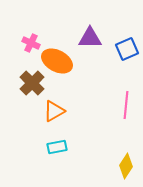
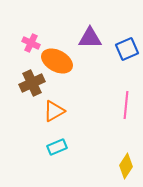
brown cross: rotated 20 degrees clockwise
cyan rectangle: rotated 12 degrees counterclockwise
